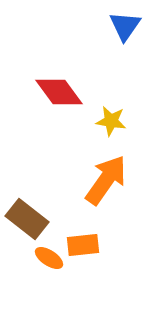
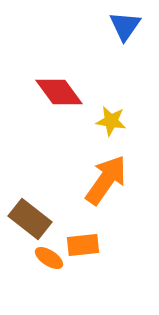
brown rectangle: moved 3 px right
